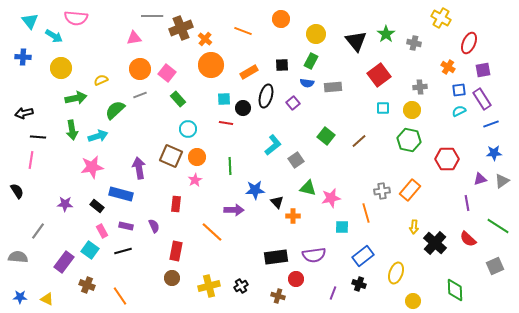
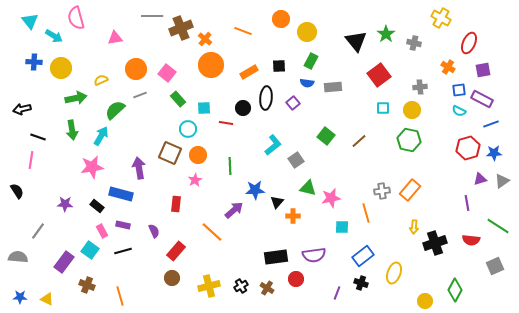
pink semicircle at (76, 18): rotated 70 degrees clockwise
yellow circle at (316, 34): moved 9 px left, 2 px up
pink triangle at (134, 38): moved 19 px left
blue cross at (23, 57): moved 11 px right, 5 px down
black square at (282, 65): moved 3 px left, 1 px down
orange circle at (140, 69): moved 4 px left
black ellipse at (266, 96): moved 2 px down; rotated 10 degrees counterclockwise
cyan square at (224, 99): moved 20 px left, 9 px down
purple rectangle at (482, 99): rotated 30 degrees counterclockwise
cyan semicircle at (459, 111): rotated 128 degrees counterclockwise
black arrow at (24, 113): moved 2 px left, 4 px up
cyan arrow at (98, 136): moved 3 px right; rotated 42 degrees counterclockwise
black line at (38, 137): rotated 14 degrees clockwise
brown square at (171, 156): moved 1 px left, 3 px up
orange circle at (197, 157): moved 1 px right, 2 px up
red hexagon at (447, 159): moved 21 px right, 11 px up; rotated 15 degrees counterclockwise
black triangle at (277, 202): rotated 24 degrees clockwise
purple arrow at (234, 210): rotated 42 degrees counterclockwise
purple rectangle at (126, 226): moved 3 px left, 1 px up
purple semicircle at (154, 226): moved 5 px down
red semicircle at (468, 239): moved 3 px right, 1 px down; rotated 36 degrees counterclockwise
black cross at (435, 243): rotated 30 degrees clockwise
red rectangle at (176, 251): rotated 30 degrees clockwise
yellow ellipse at (396, 273): moved 2 px left
black cross at (359, 284): moved 2 px right, 1 px up
green diamond at (455, 290): rotated 30 degrees clockwise
purple line at (333, 293): moved 4 px right
orange line at (120, 296): rotated 18 degrees clockwise
brown cross at (278, 296): moved 11 px left, 8 px up; rotated 16 degrees clockwise
yellow circle at (413, 301): moved 12 px right
